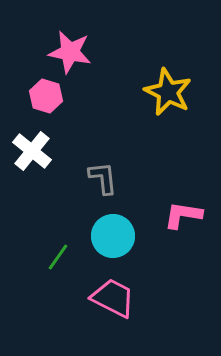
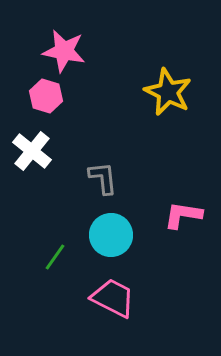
pink star: moved 6 px left, 1 px up
cyan circle: moved 2 px left, 1 px up
green line: moved 3 px left
